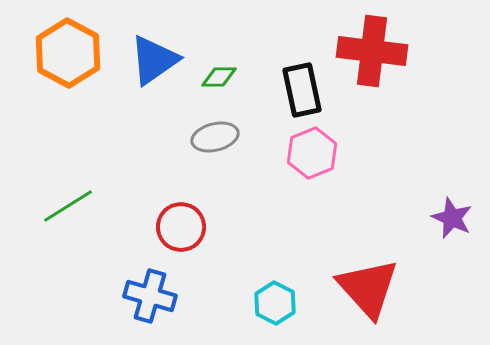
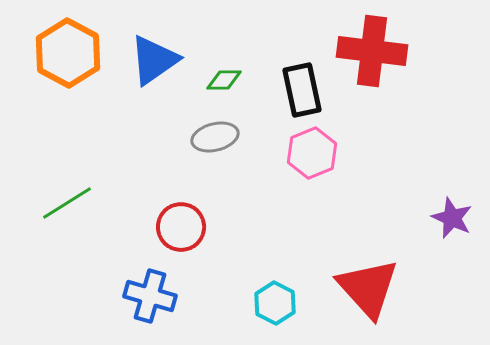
green diamond: moved 5 px right, 3 px down
green line: moved 1 px left, 3 px up
